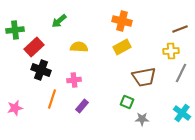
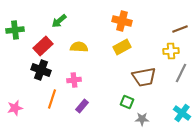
red rectangle: moved 9 px right, 1 px up
